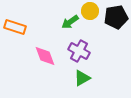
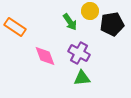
black pentagon: moved 4 px left, 7 px down
green arrow: rotated 90 degrees counterclockwise
orange rectangle: rotated 15 degrees clockwise
purple cross: moved 2 px down
green triangle: rotated 24 degrees clockwise
